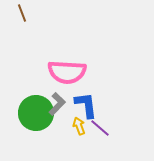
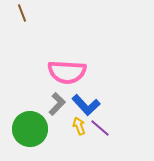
blue L-shape: rotated 144 degrees clockwise
green circle: moved 6 px left, 16 px down
